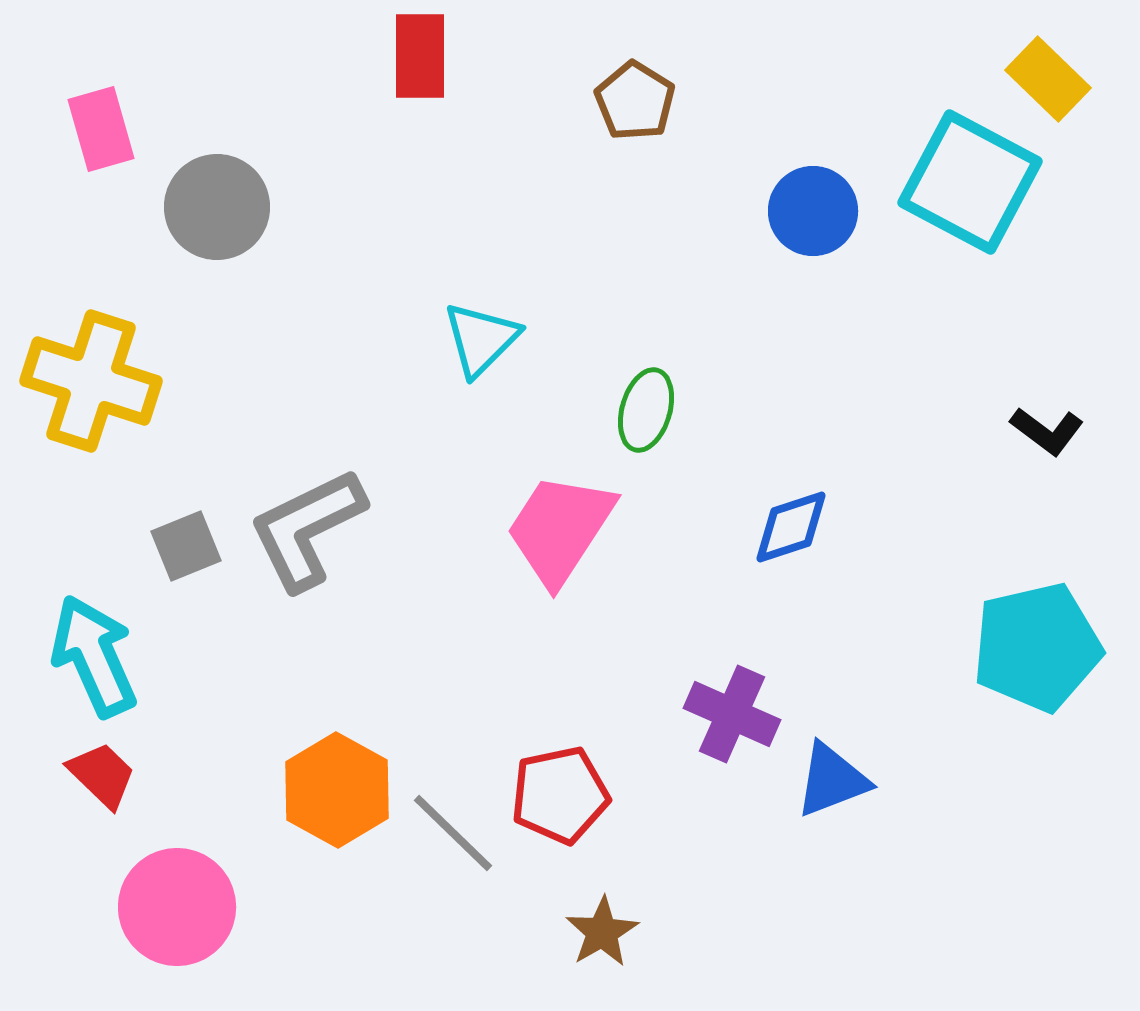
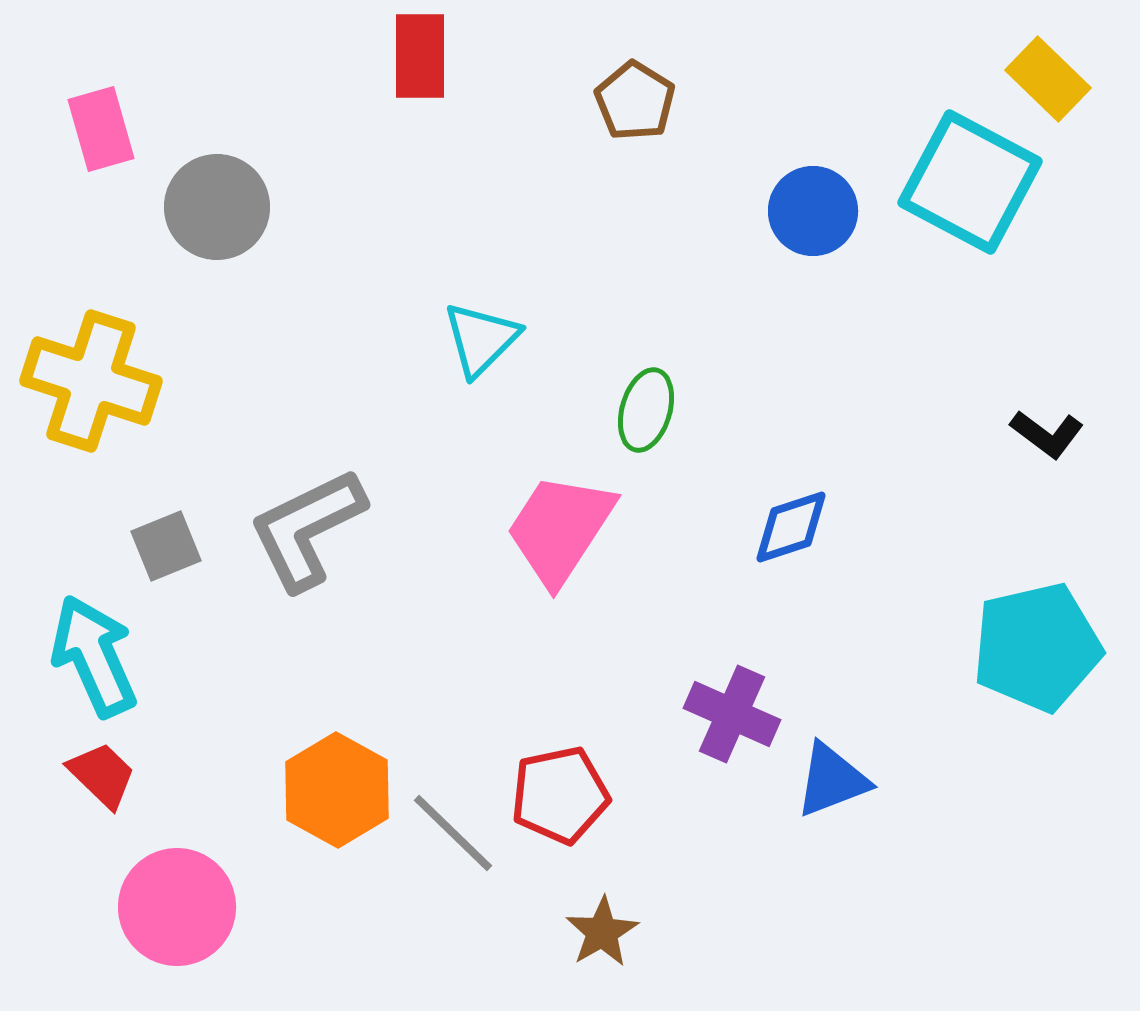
black L-shape: moved 3 px down
gray square: moved 20 px left
